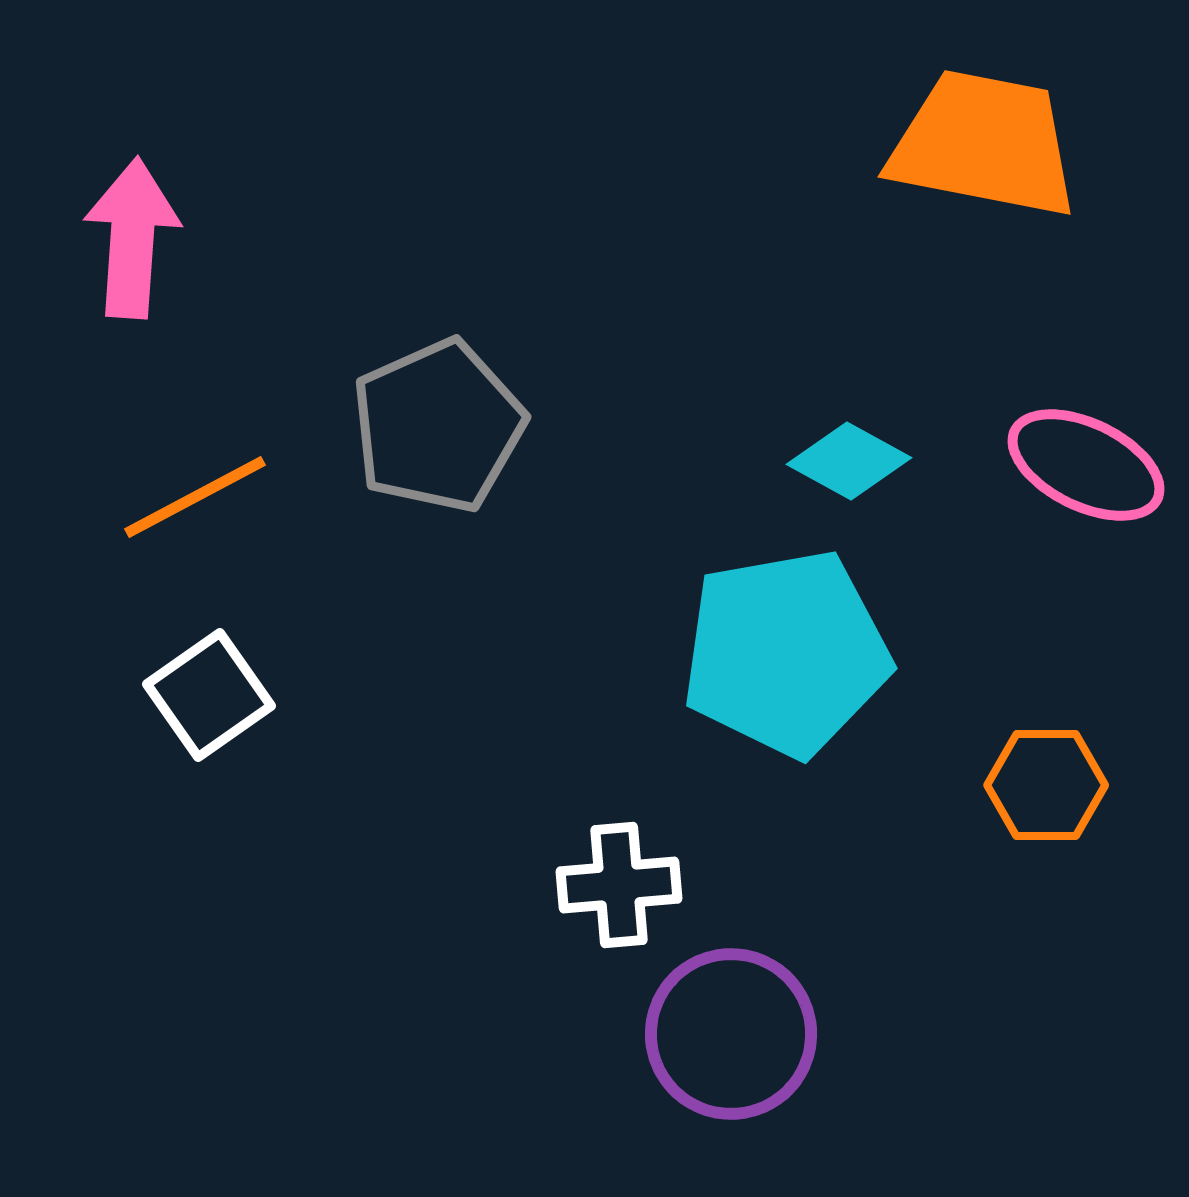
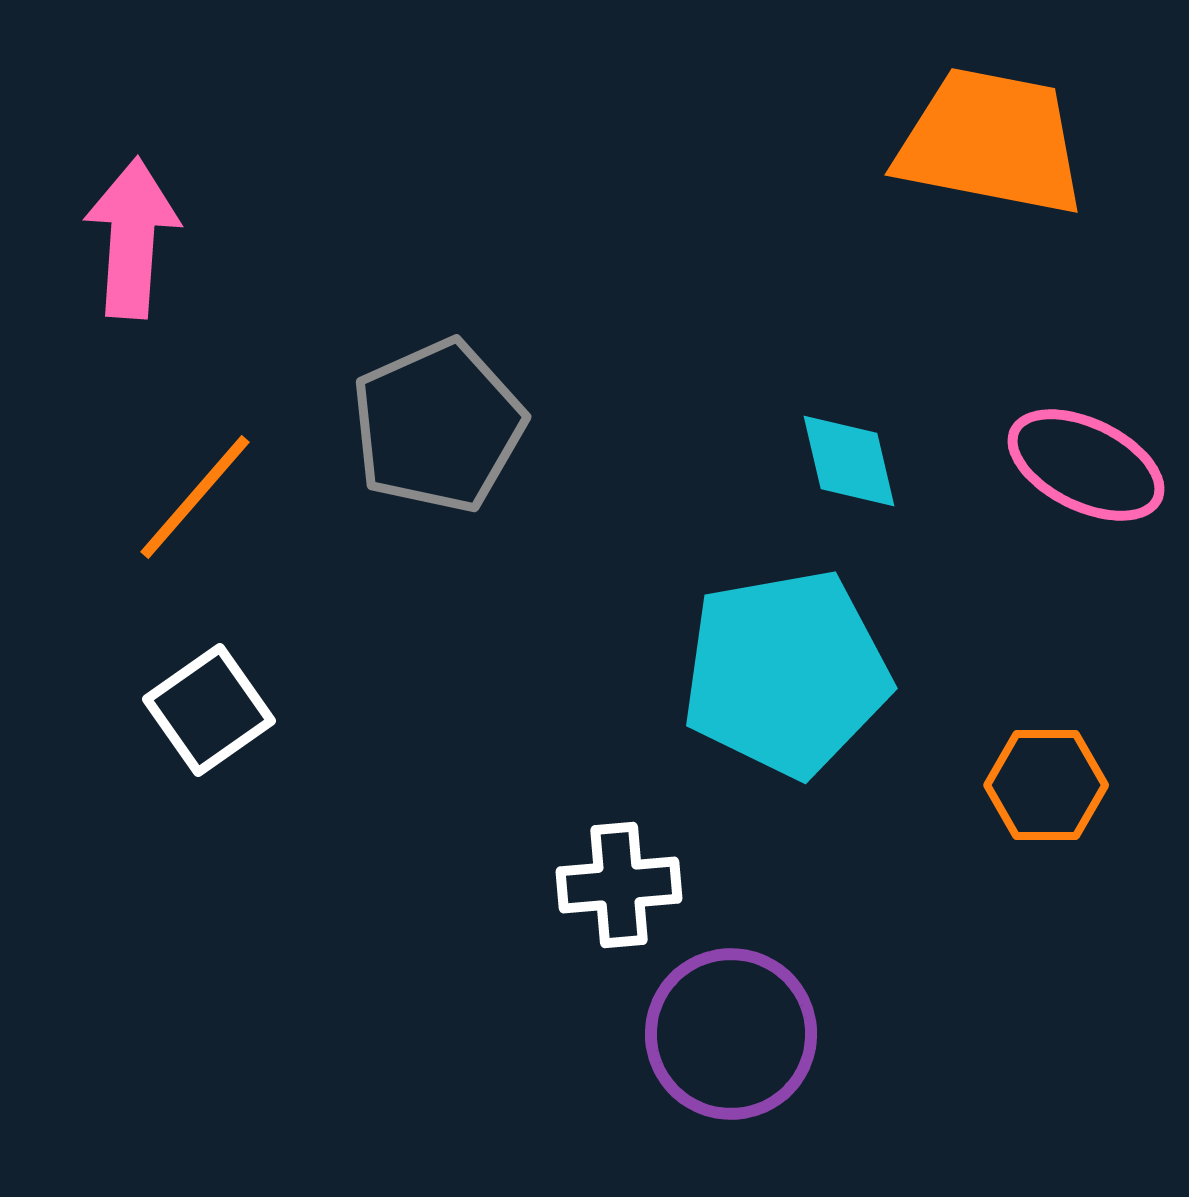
orange trapezoid: moved 7 px right, 2 px up
cyan diamond: rotated 48 degrees clockwise
orange line: rotated 21 degrees counterclockwise
cyan pentagon: moved 20 px down
white square: moved 15 px down
